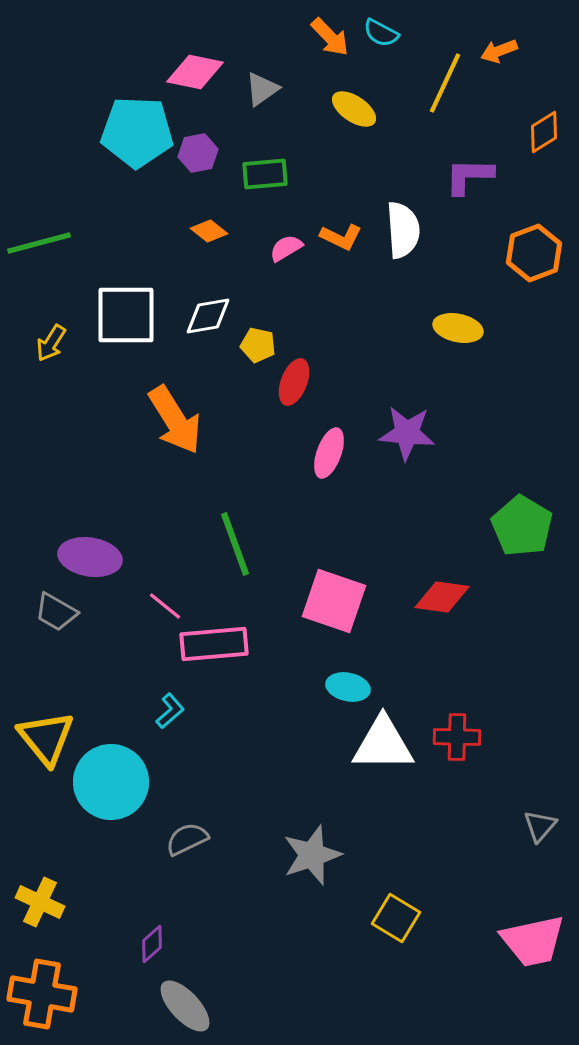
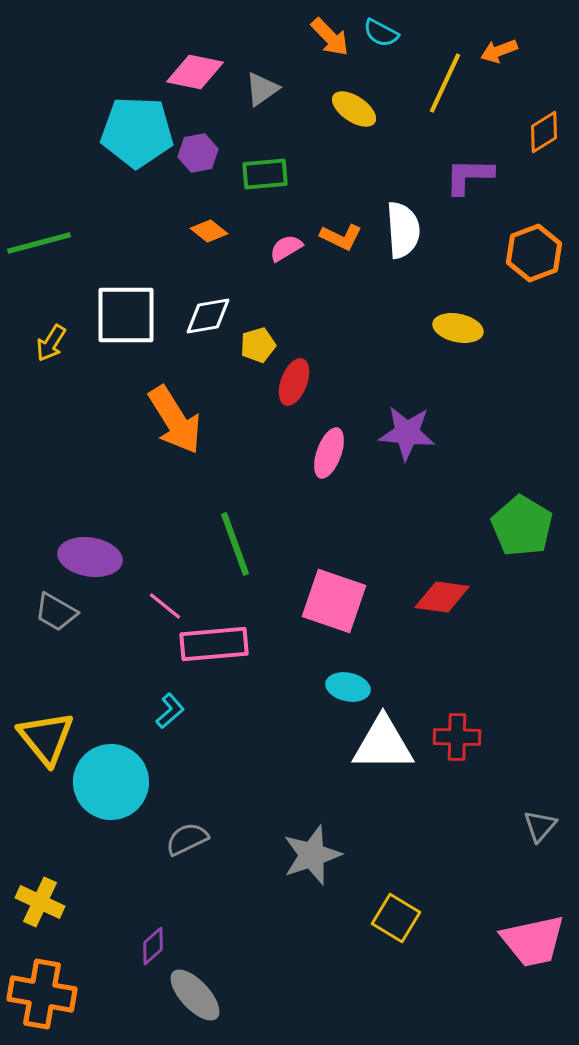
yellow pentagon at (258, 345): rotated 28 degrees counterclockwise
purple diamond at (152, 944): moved 1 px right, 2 px down
gray ellipse at (185, 1006): moved 10 px right, 11 px up
